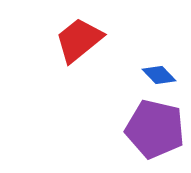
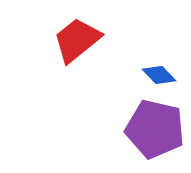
red trapezoid: moved 2 px left
